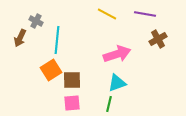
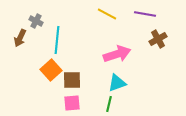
orange square: rotated 10 degrees counterclockwise
